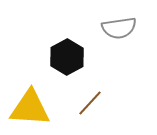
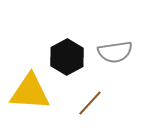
gray semicircle: moved 4 px left, 24 px down
yellow triangle: moved 16 px up
